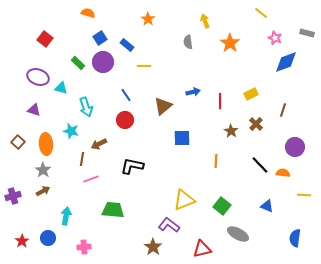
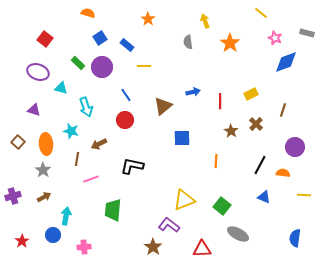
purple circle at (103, 62): moved 1 px left, 5 px down
purple ellipse at (38, 77): moved 5 px up
brown line at (82, 159): moved 5 px left
black line at (260, 165): rotated 72 degrees clockwise
brown arrow at (43, 191): moved 1 px right, 6 px down
blue triangle at (267, 206): moved 3 px left, 9 px up
green trapezoid at (113, 210): rotated 90 degrees counterclockwise
blue circle at (48, 238): moved 5 px right, 3 px up
red triangle at (202, 249): rotated 12 degrees clockwise
